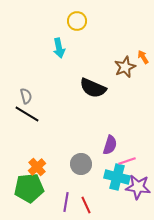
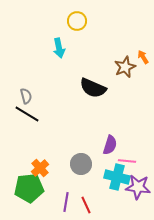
pink line: rotated 24 degrees clockwise
orange cross: moved 3 px right, 1 px down
